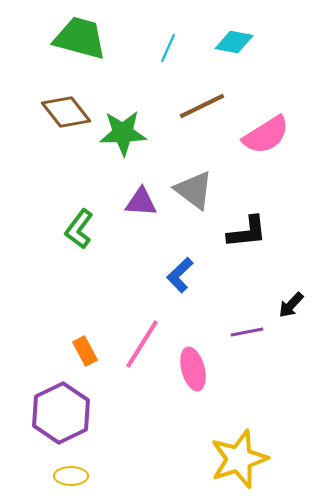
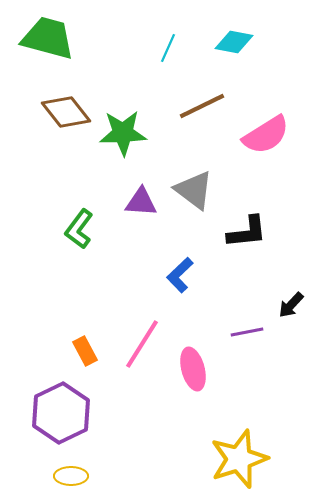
green trapezoid: moved 32 px left
